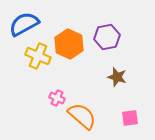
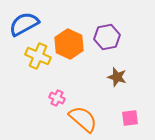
orange semicircle: moved 1 px right, 3 px down
